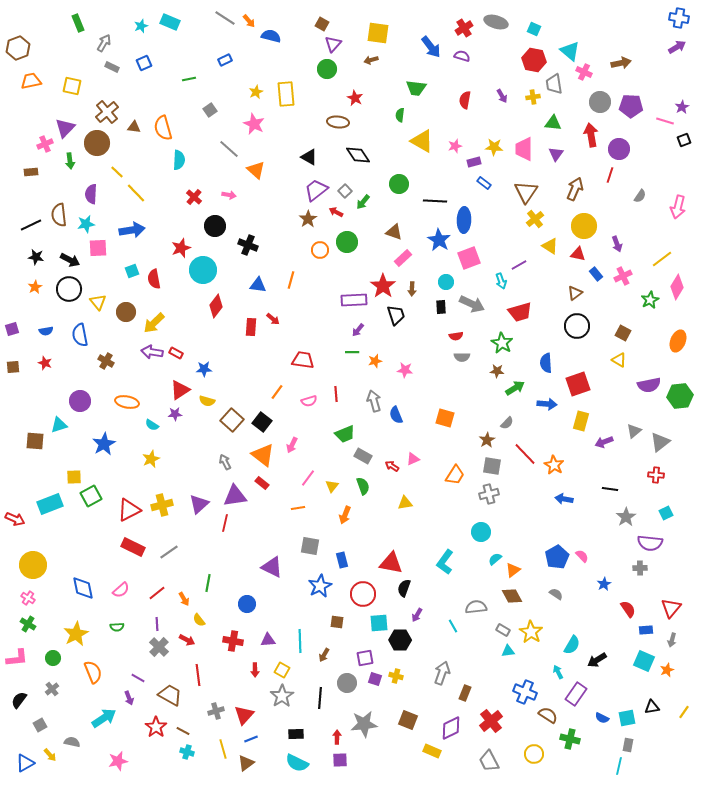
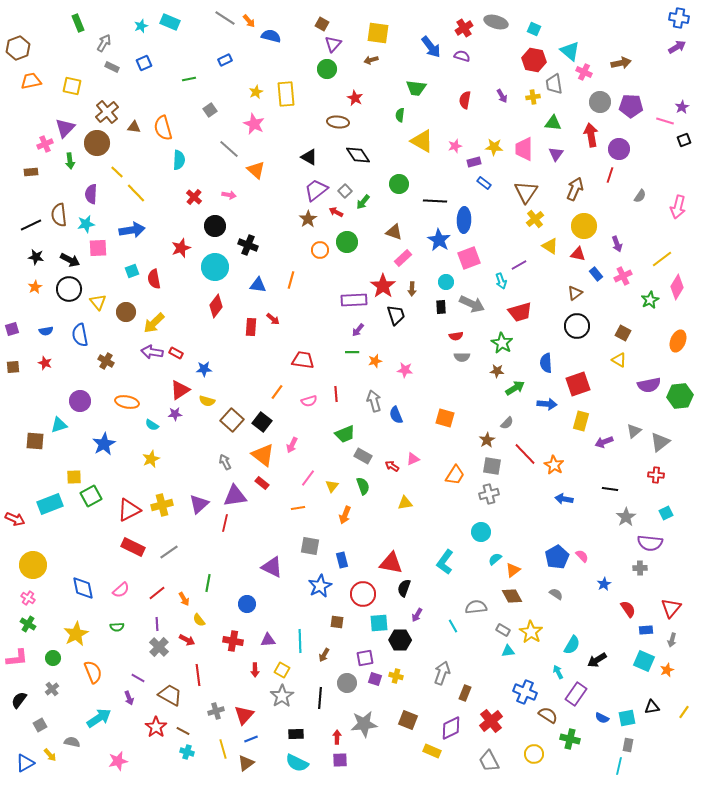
cyan circle at (203, 270): moved 12 px right, 3 px up
cyan arrow at (104, 718): moved 5 px left
